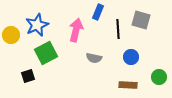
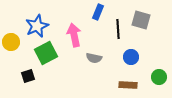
blue star: moved 1 px down
pink arrow: moved 2 px left, 5 px down; rotated 25 degrees counterclockwise
yellow circle: moved 7 px down
